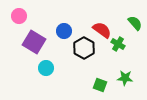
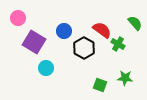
pink circle: moved 1 px left, 2 px down
